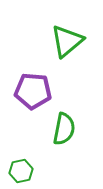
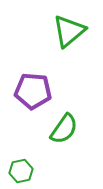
green triangle: moved 2 px right, 10 px up
green semicircle: rotated 24 degrees clockwise
